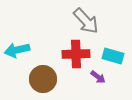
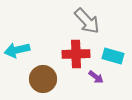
gray arrow: moved 1 px right
purple arrow: moved 2 px left
